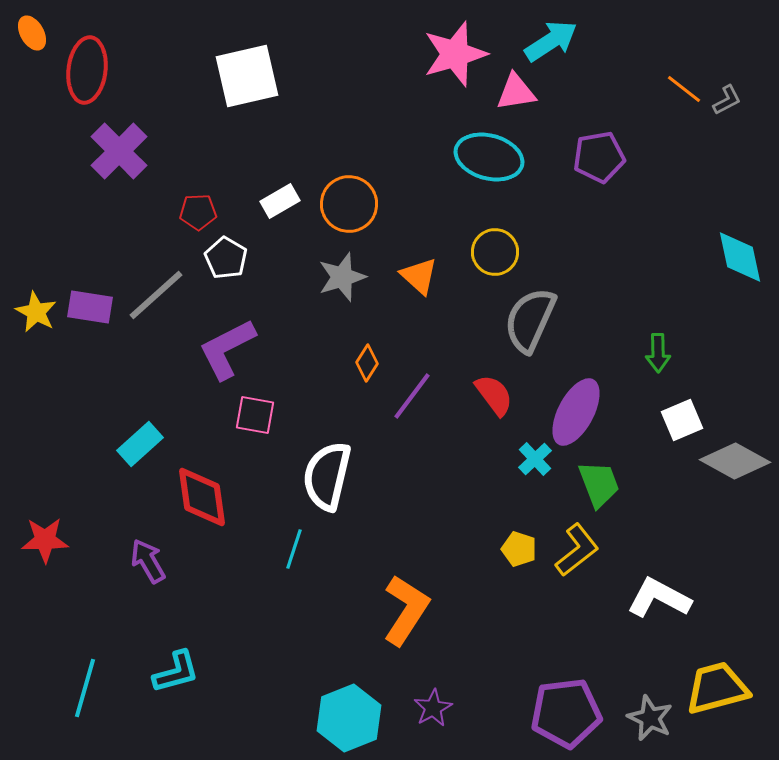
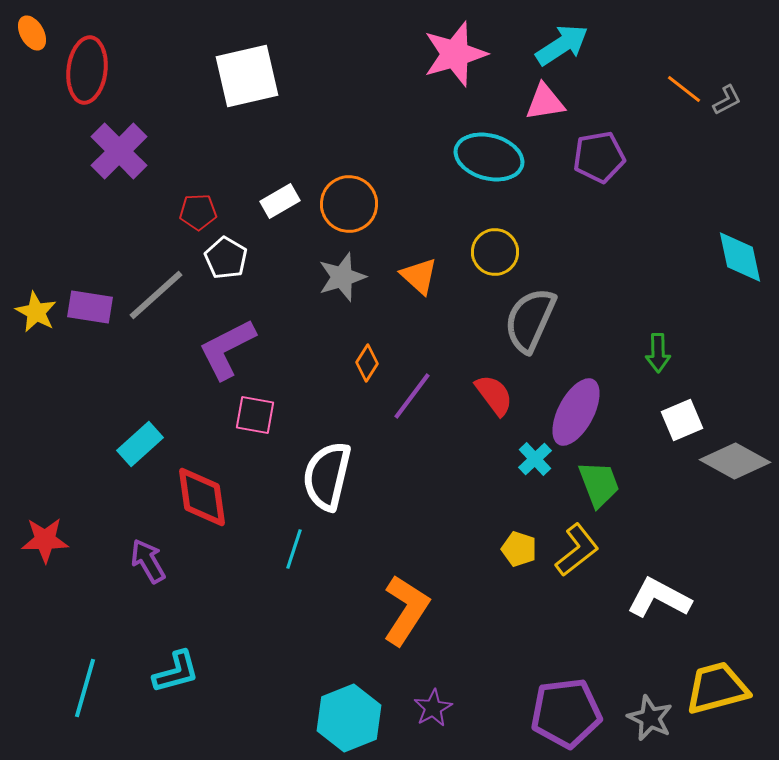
cyan arrow at (551, 41): moved 11 px right, 4 px down
pink triangle at (516, 92): moved 29 px right, 10 px down
